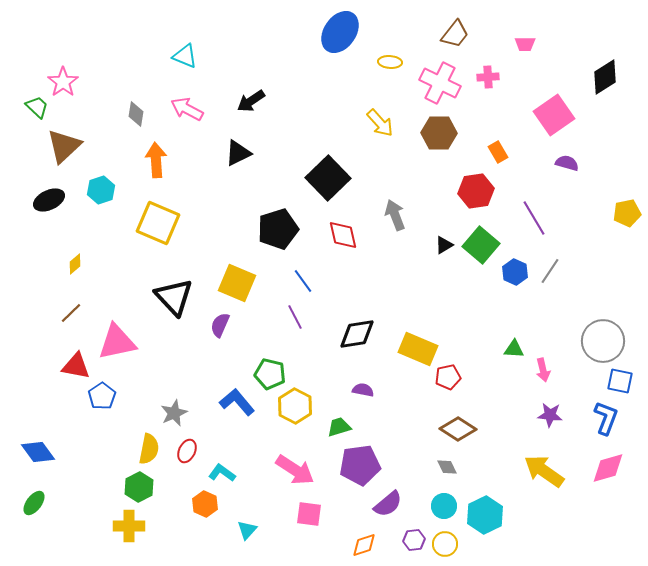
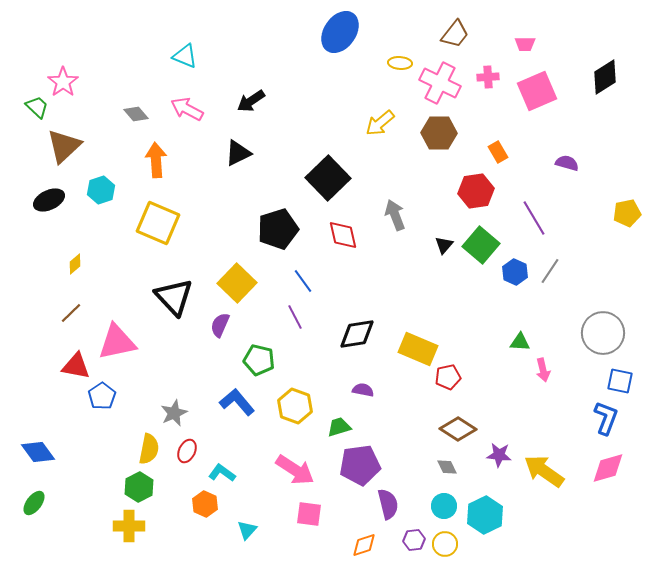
yellow ellipse at (390, 62): moved 10 px right, 1 px down
gray diamond at (136, 114): rotated 50 degrees counterclockwise
pink square at (554, 115): moved 17 px left, 24 px up; rotated 12 degrees clockwise
yellow arrow at (380, 123): rotated 92 degrees clockwise
black triangle at (444, 245): rotated 18 degrees counterclockwise
yellow square at (237, 283): rotated 21 degrees clockwise
gray circle at (603, 341): moved 8 px up
green triangle at (514, 349): moved 6 px right, 7 px up
green pentagon at (270, 374): moved 11 px left, 14 px up
yellow hexagon at (295, 406): rotated 8 degrees counterclockwise
purple star at (550, 415): moved 51 px left, 40 px down
purple semicircle at (388, 504): rotated 64 degrees counterclockwise
